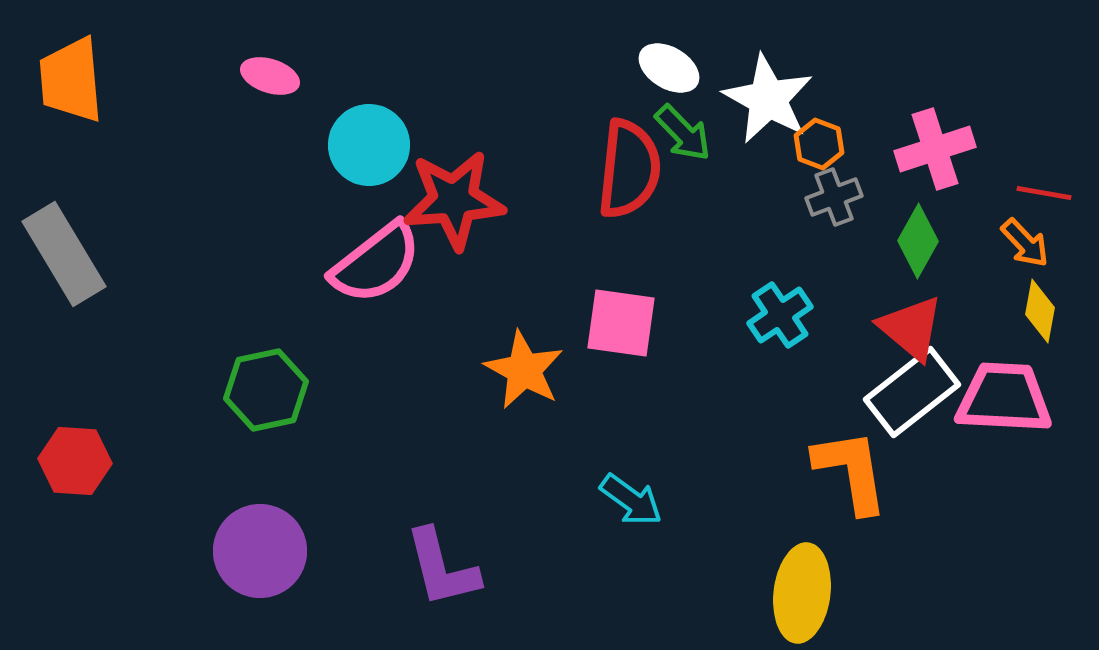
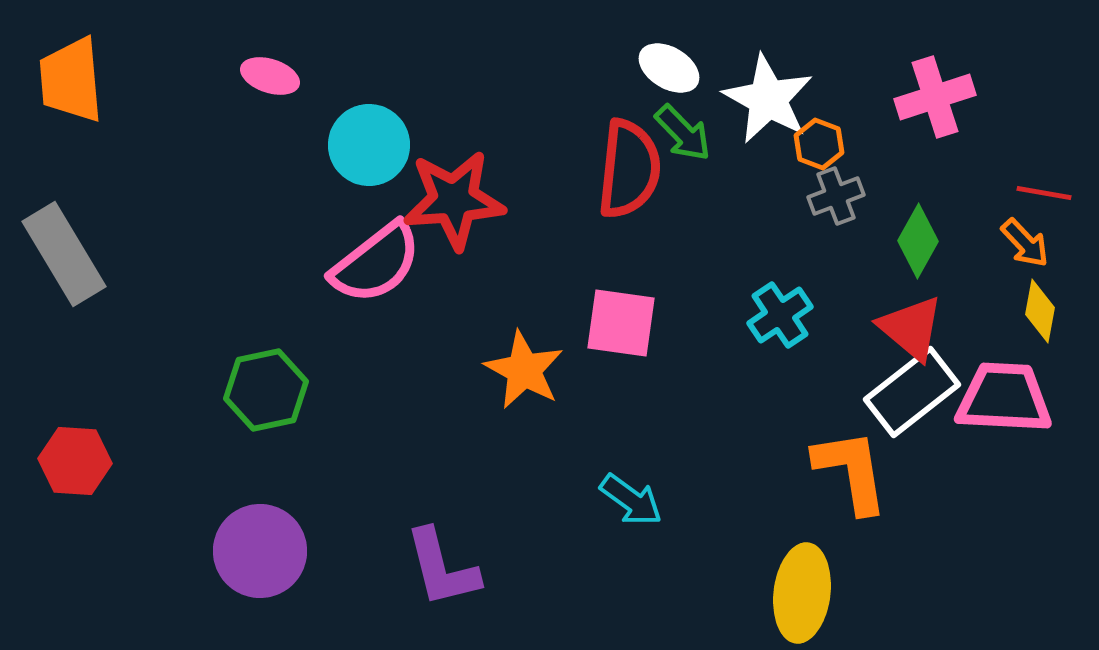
pink cross: moved 52 px up
gray cross: moved 2 px right, 1 px up
